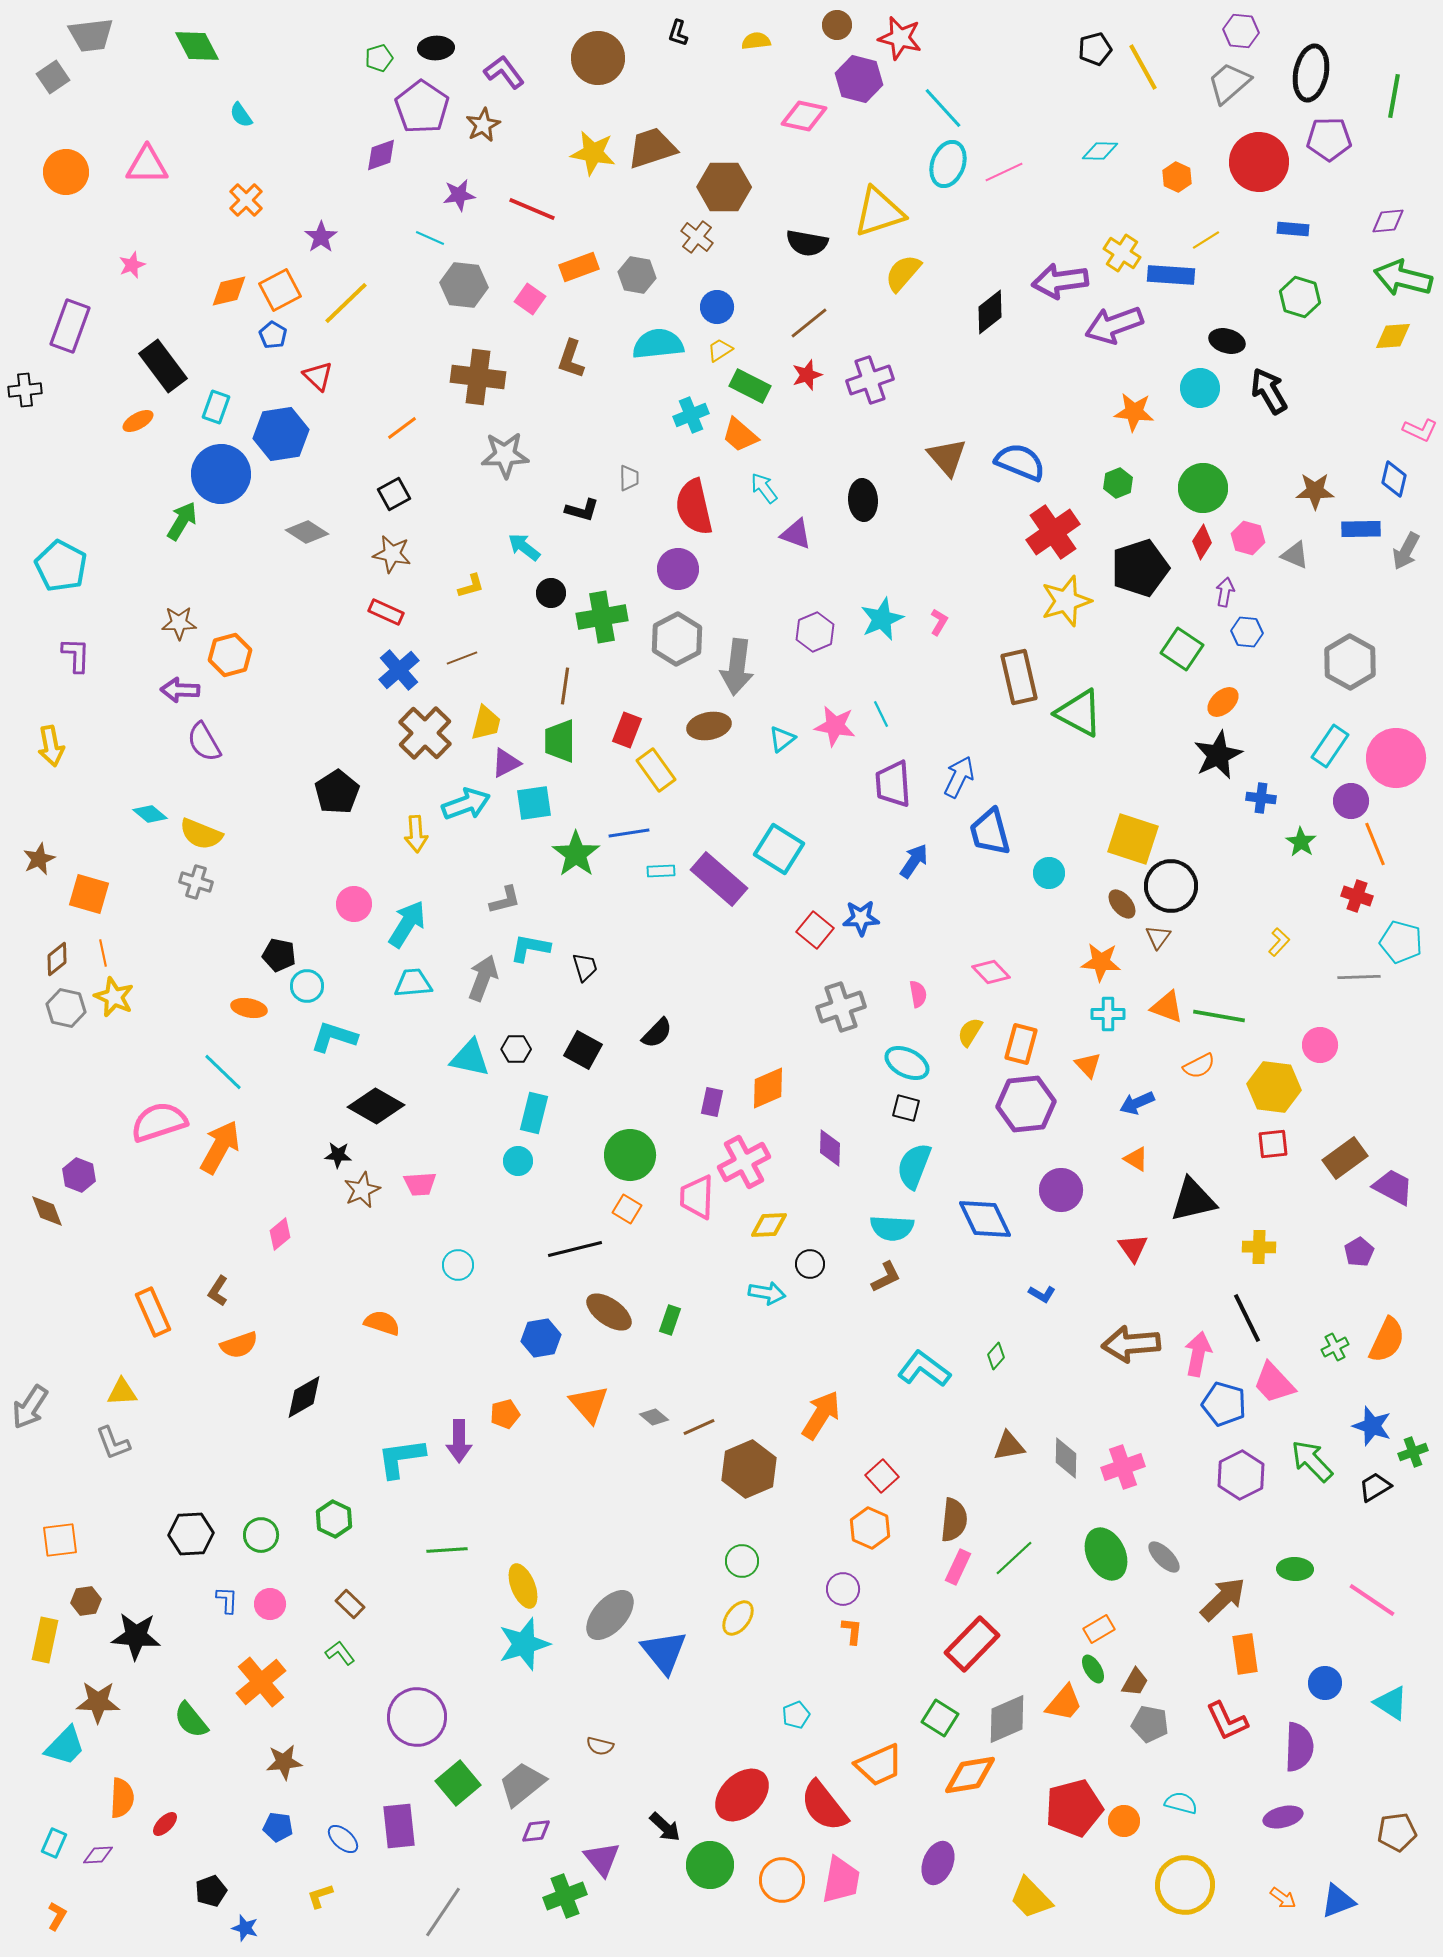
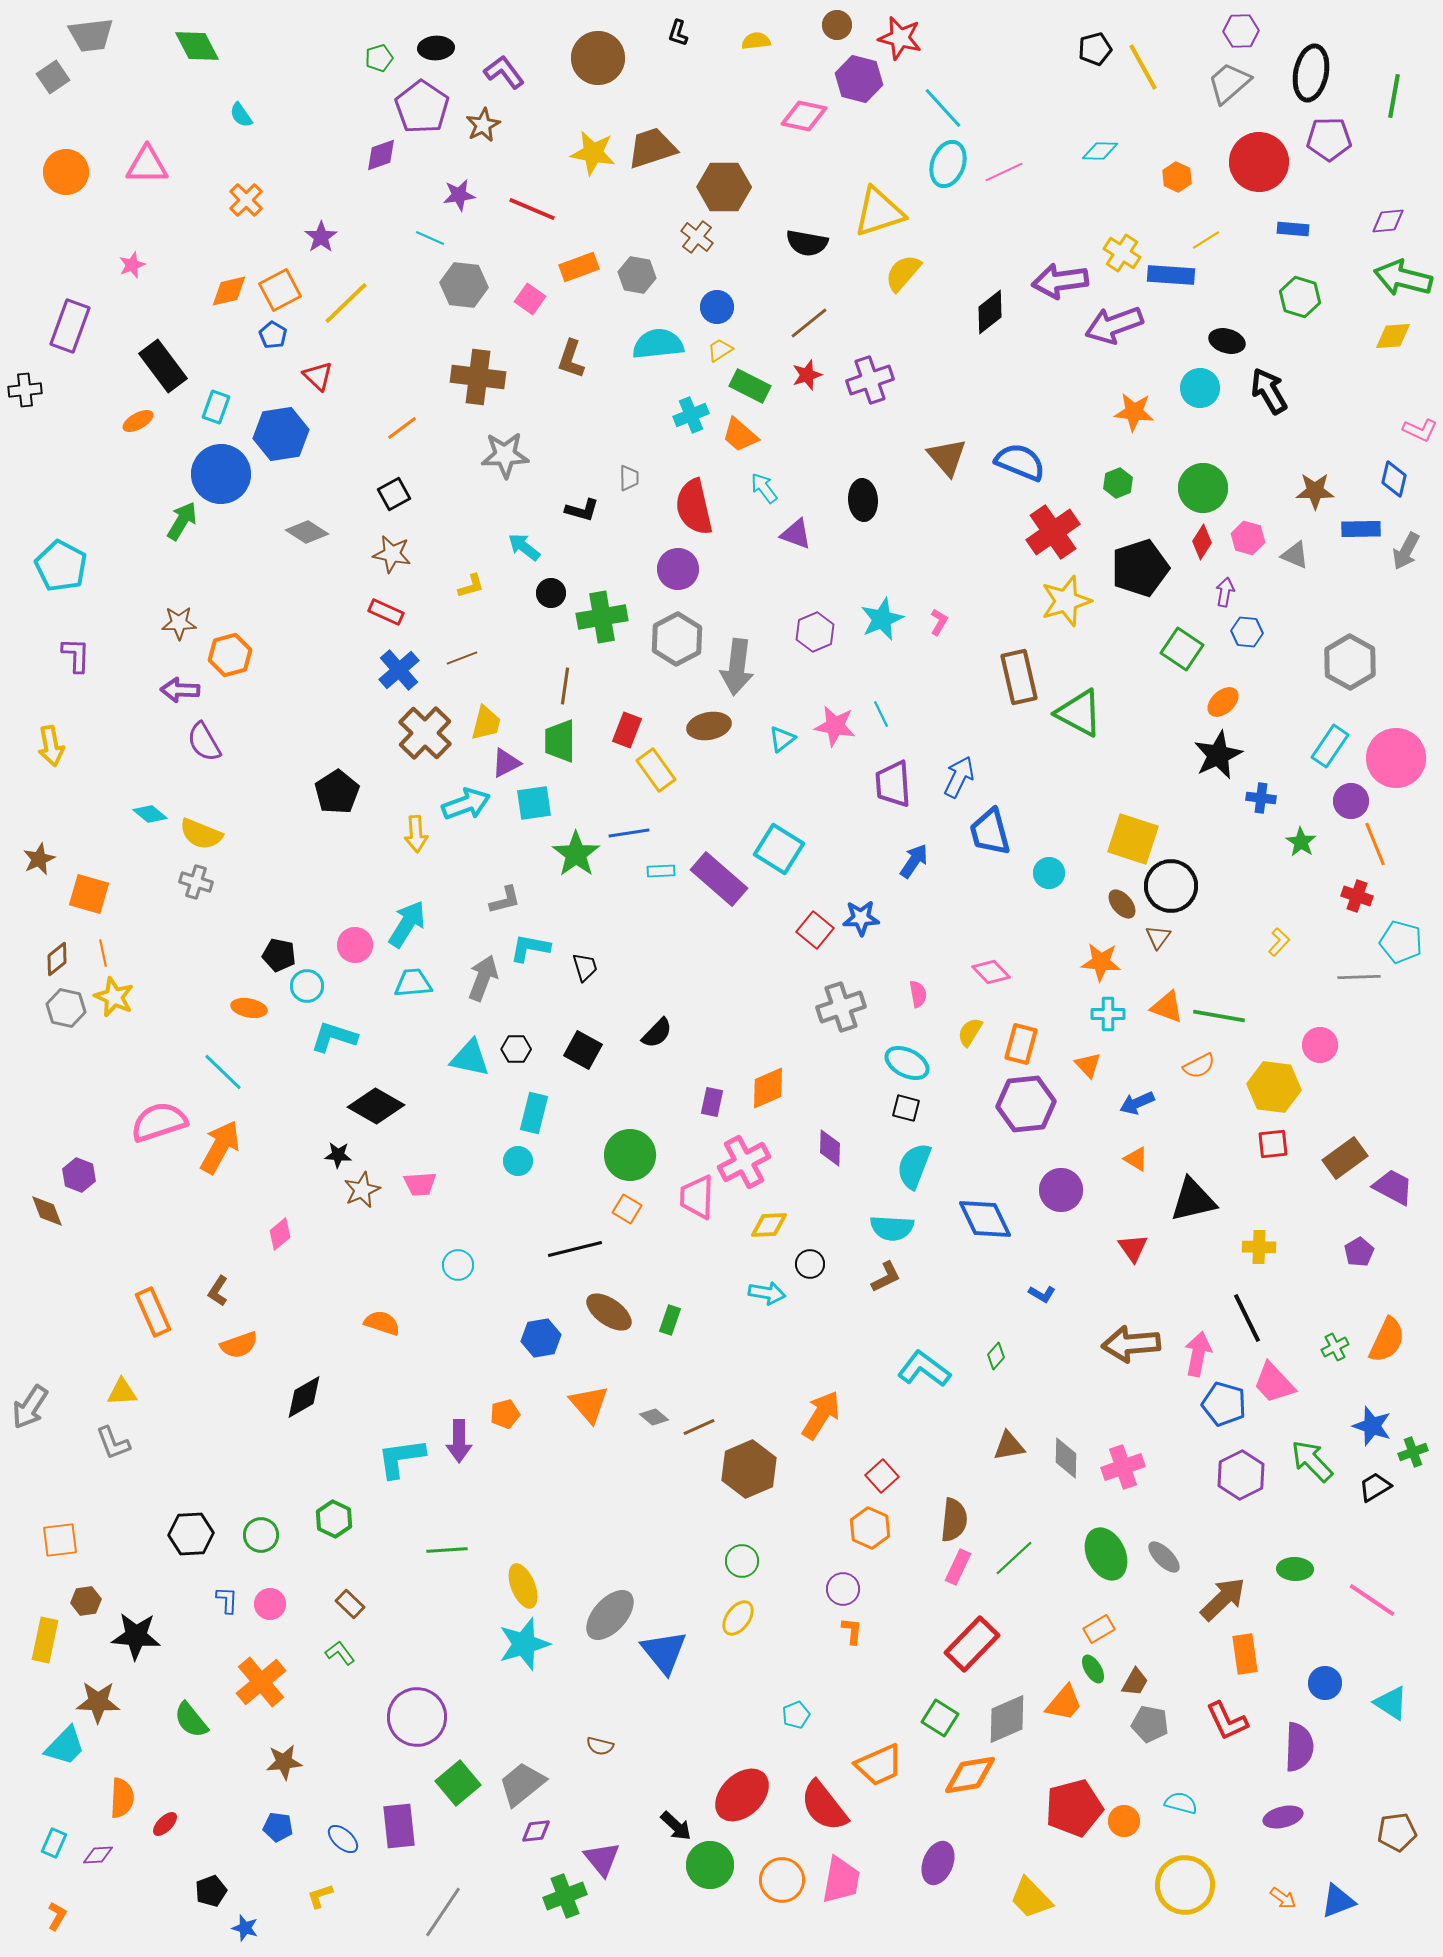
purple hexagon at (1241, 31): rotated 8 degrees counterclockwise
pink circle at (354, 904): moved 1 px right, 41 px down
black arrow at (665, 1827): moved 11 px right, 1 px up
